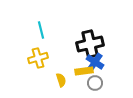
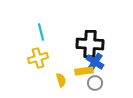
cyan line: moved 2 px down
black cross: rotated 16 degrees clockwise
